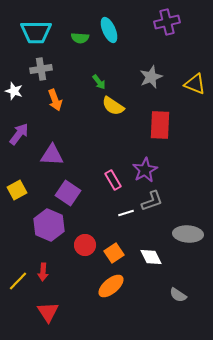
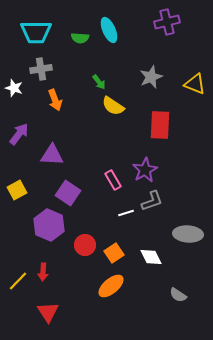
white star: moved 3 px up
